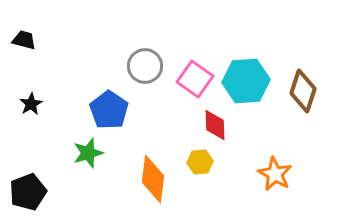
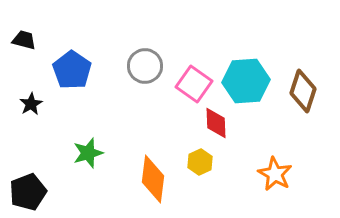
pink square: moved 1 px left, 5 px down
blue pentagon: moved 37 px left, 40 px up
red diamond: moved 1 px right, 2 px up
yellow hexagon: rotated 20 degrees counterclockwise
